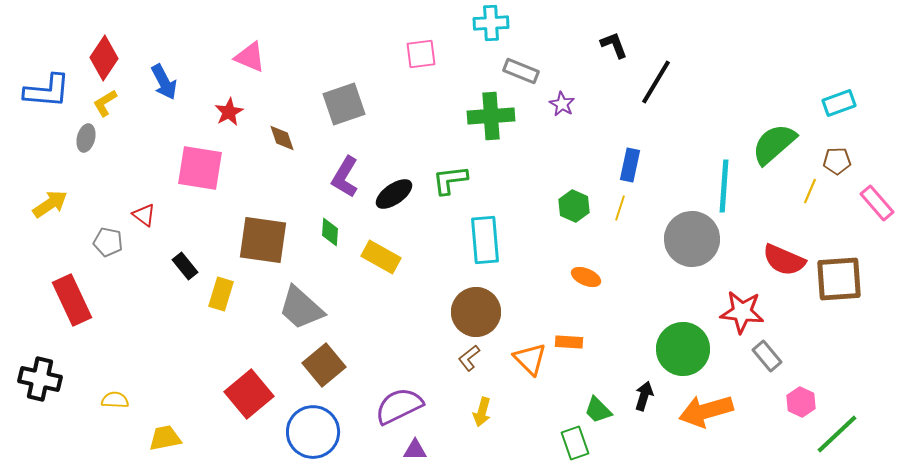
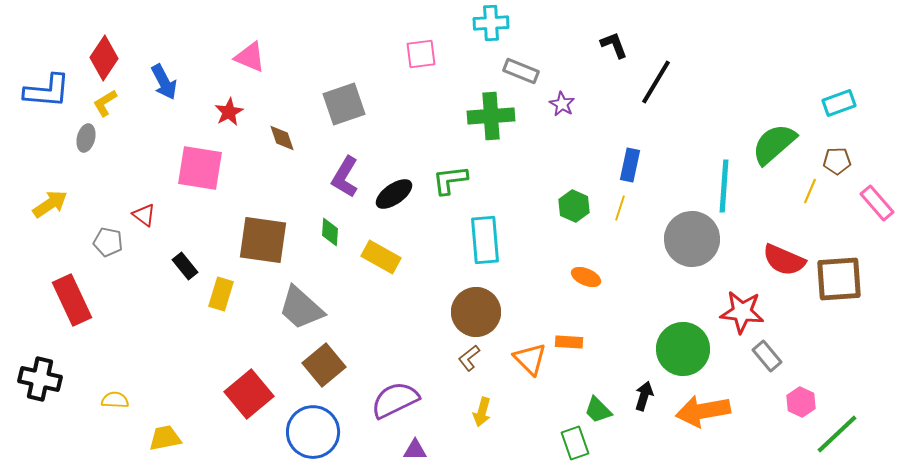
purple semicircle at (399, 406): moved 4 px left, 6 px up
orange arrow at (706, 411): moved 3 px left; rotated 6 degrees clockwise
